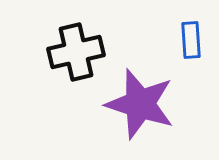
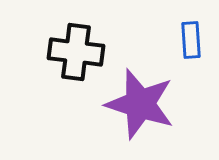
black cross: rotated 20 degrees clockwise
